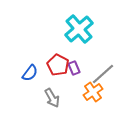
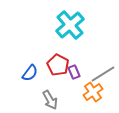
cyan cross: moved 9 px left, 4 px up
purple rectangle: moved 4 px down
gray line: rotated 10 degrees clockwise
gray arrow: moved 2 px left, 2 px down
